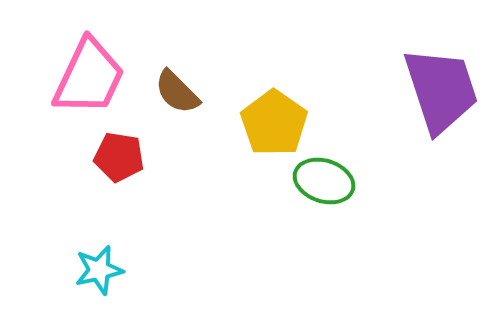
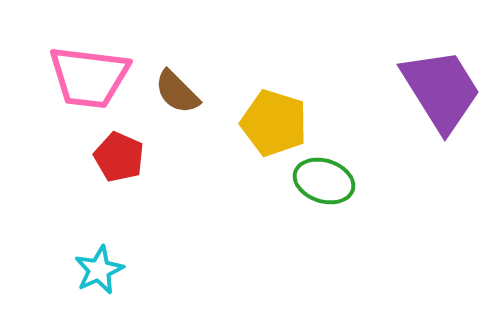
pink trapezoid: rotated 72 degrees clockwise
purple trapezoid: rotated 14 degrees counterclockwise
yellow pentagon: rotated 18 degrees counterclockwise
red pentagon: rotated 15 degrees clockwise
cyan star: rotated 12 degrees counterclockwise
